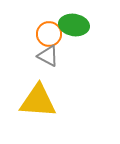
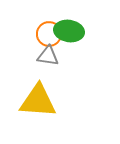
green ellipse: moved 5 px left, 6 px down
gray triangle: rotated 20 degrees counterclockwise
